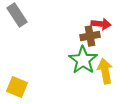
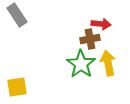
brown cross: moved 3 px down
green star: moved 2 px left, 4 px down
yellow arrow: moved 3 px right, 8 px up
yellow square: rotated 30 degrees counterclockwise
